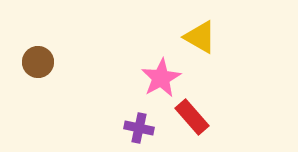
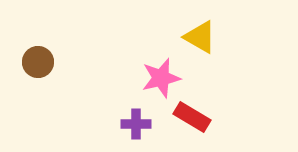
pink star: rotated 15 degrees clockwise
red rectangle: rotated 18 degrees counterclockwise
purple cross: moved 3 px left, 4 px up; rotated 12 degrees counterclockwise
